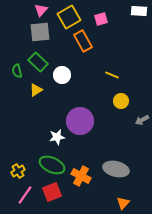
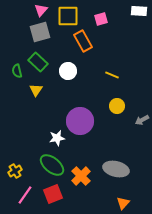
yellow square: moved 1 px left, 1 px up; rotated 30 degrees clockwise
gray square: rotated 10 degrees counterclockwise
white circle: moved 6 px right, 4 px up
yellow triangle: rotated 24 degrees counterclockwise
yellow circle: moved 4 px left, 5 px down
white star: moved 1 px down
green ellipse: rotated 15 degrees clockwise
yellow cross: moved 3 px left
orange cross: rotated 18 degrees clockwise
red square: moved 1 px right, 2 px down
